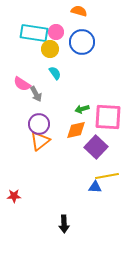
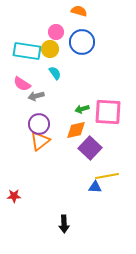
cyan rectangle: moved 7 px left, 18 px down
gray arrow: moved 2 px down; rotated 105 degrees clockwise
pink square: moved 5 px up
purple square: moved 6 px left, 1 px down
